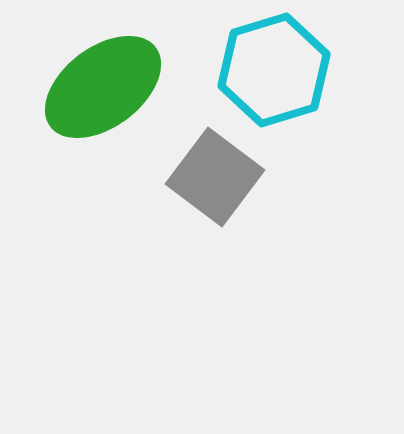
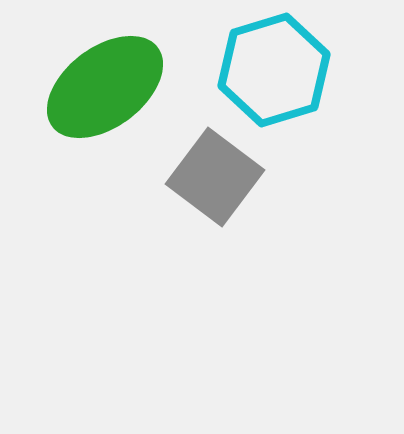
green ellipse: moved 2 px right
